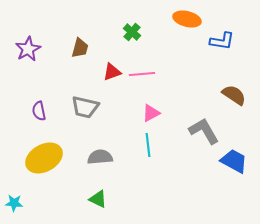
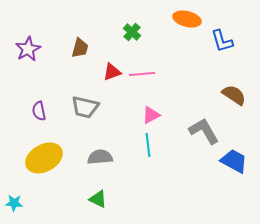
blue L-shape: rotated 65 degrees clockwise
pink triangle: moved 2 px down
